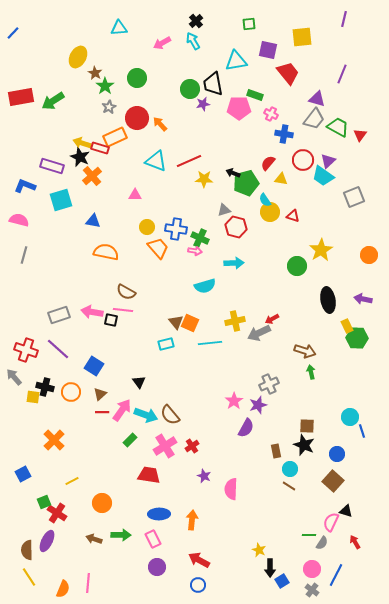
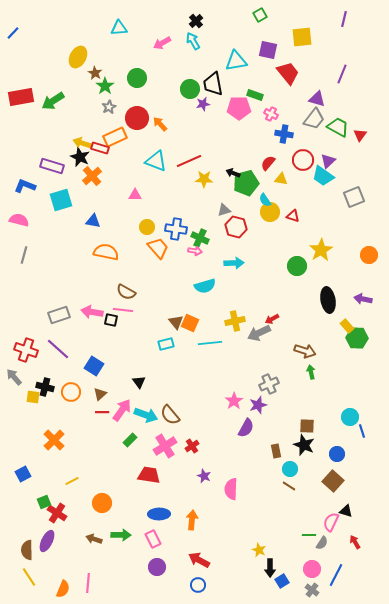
green square at (249, 24): moved 11 px right, 9 px up; rotated 24 degrees counterclockwise
yellow rectangle at (347, 326): rotated 16 degrees counterclockwise
